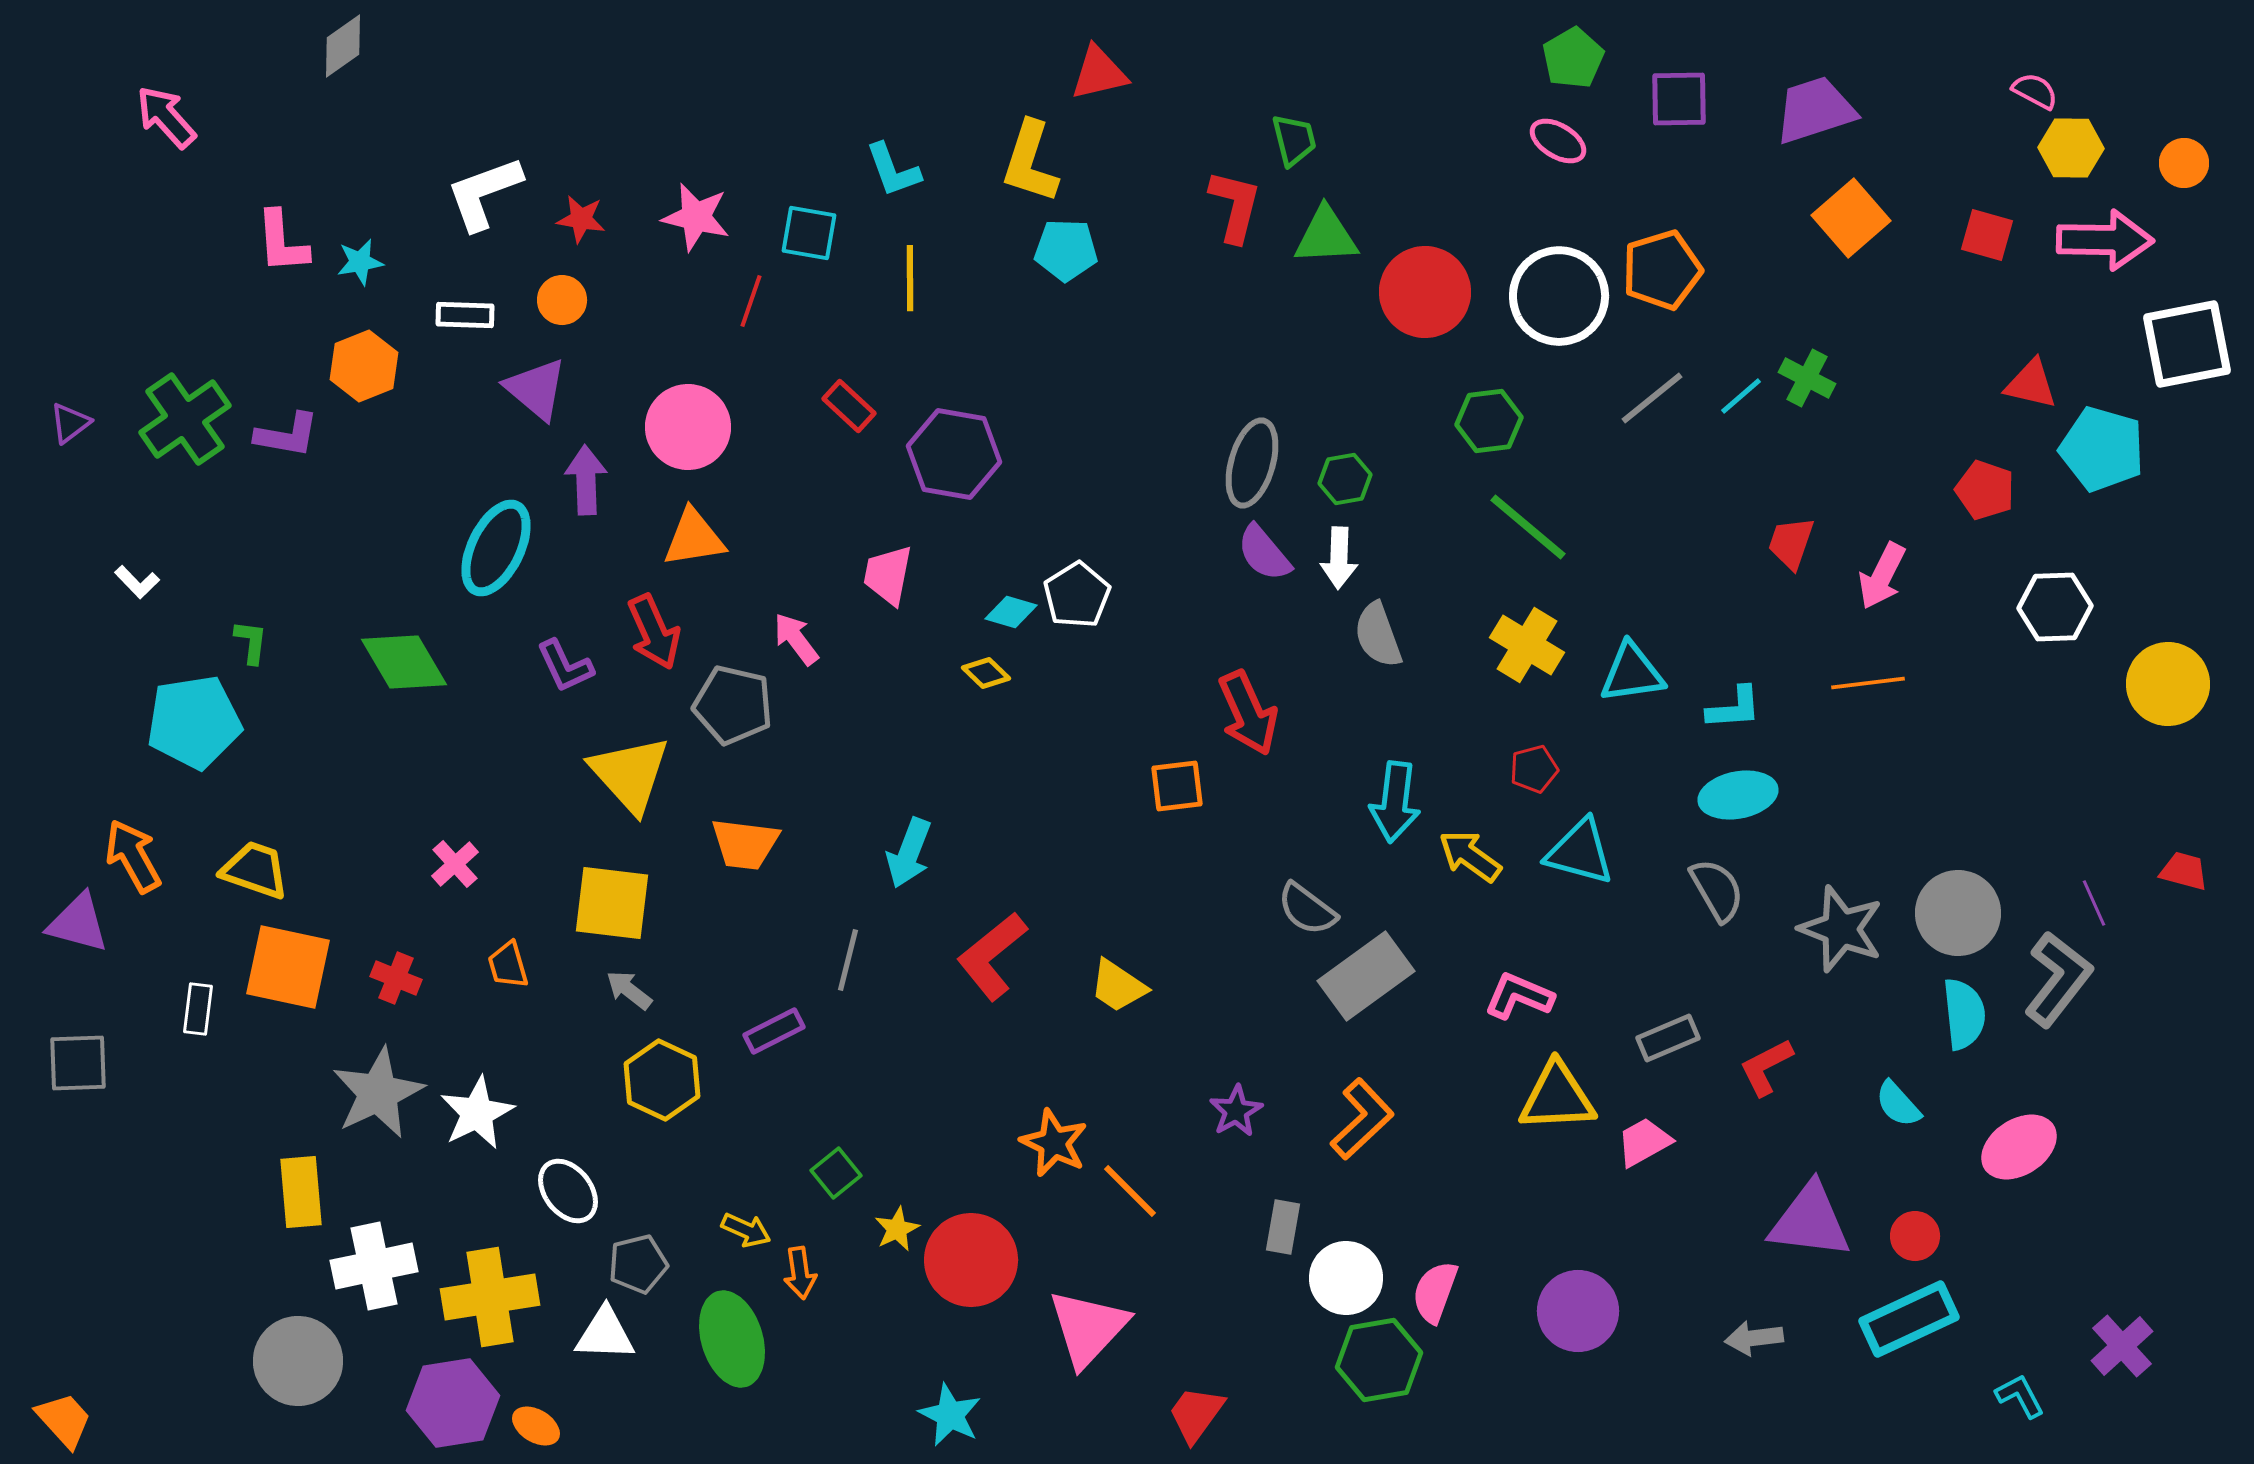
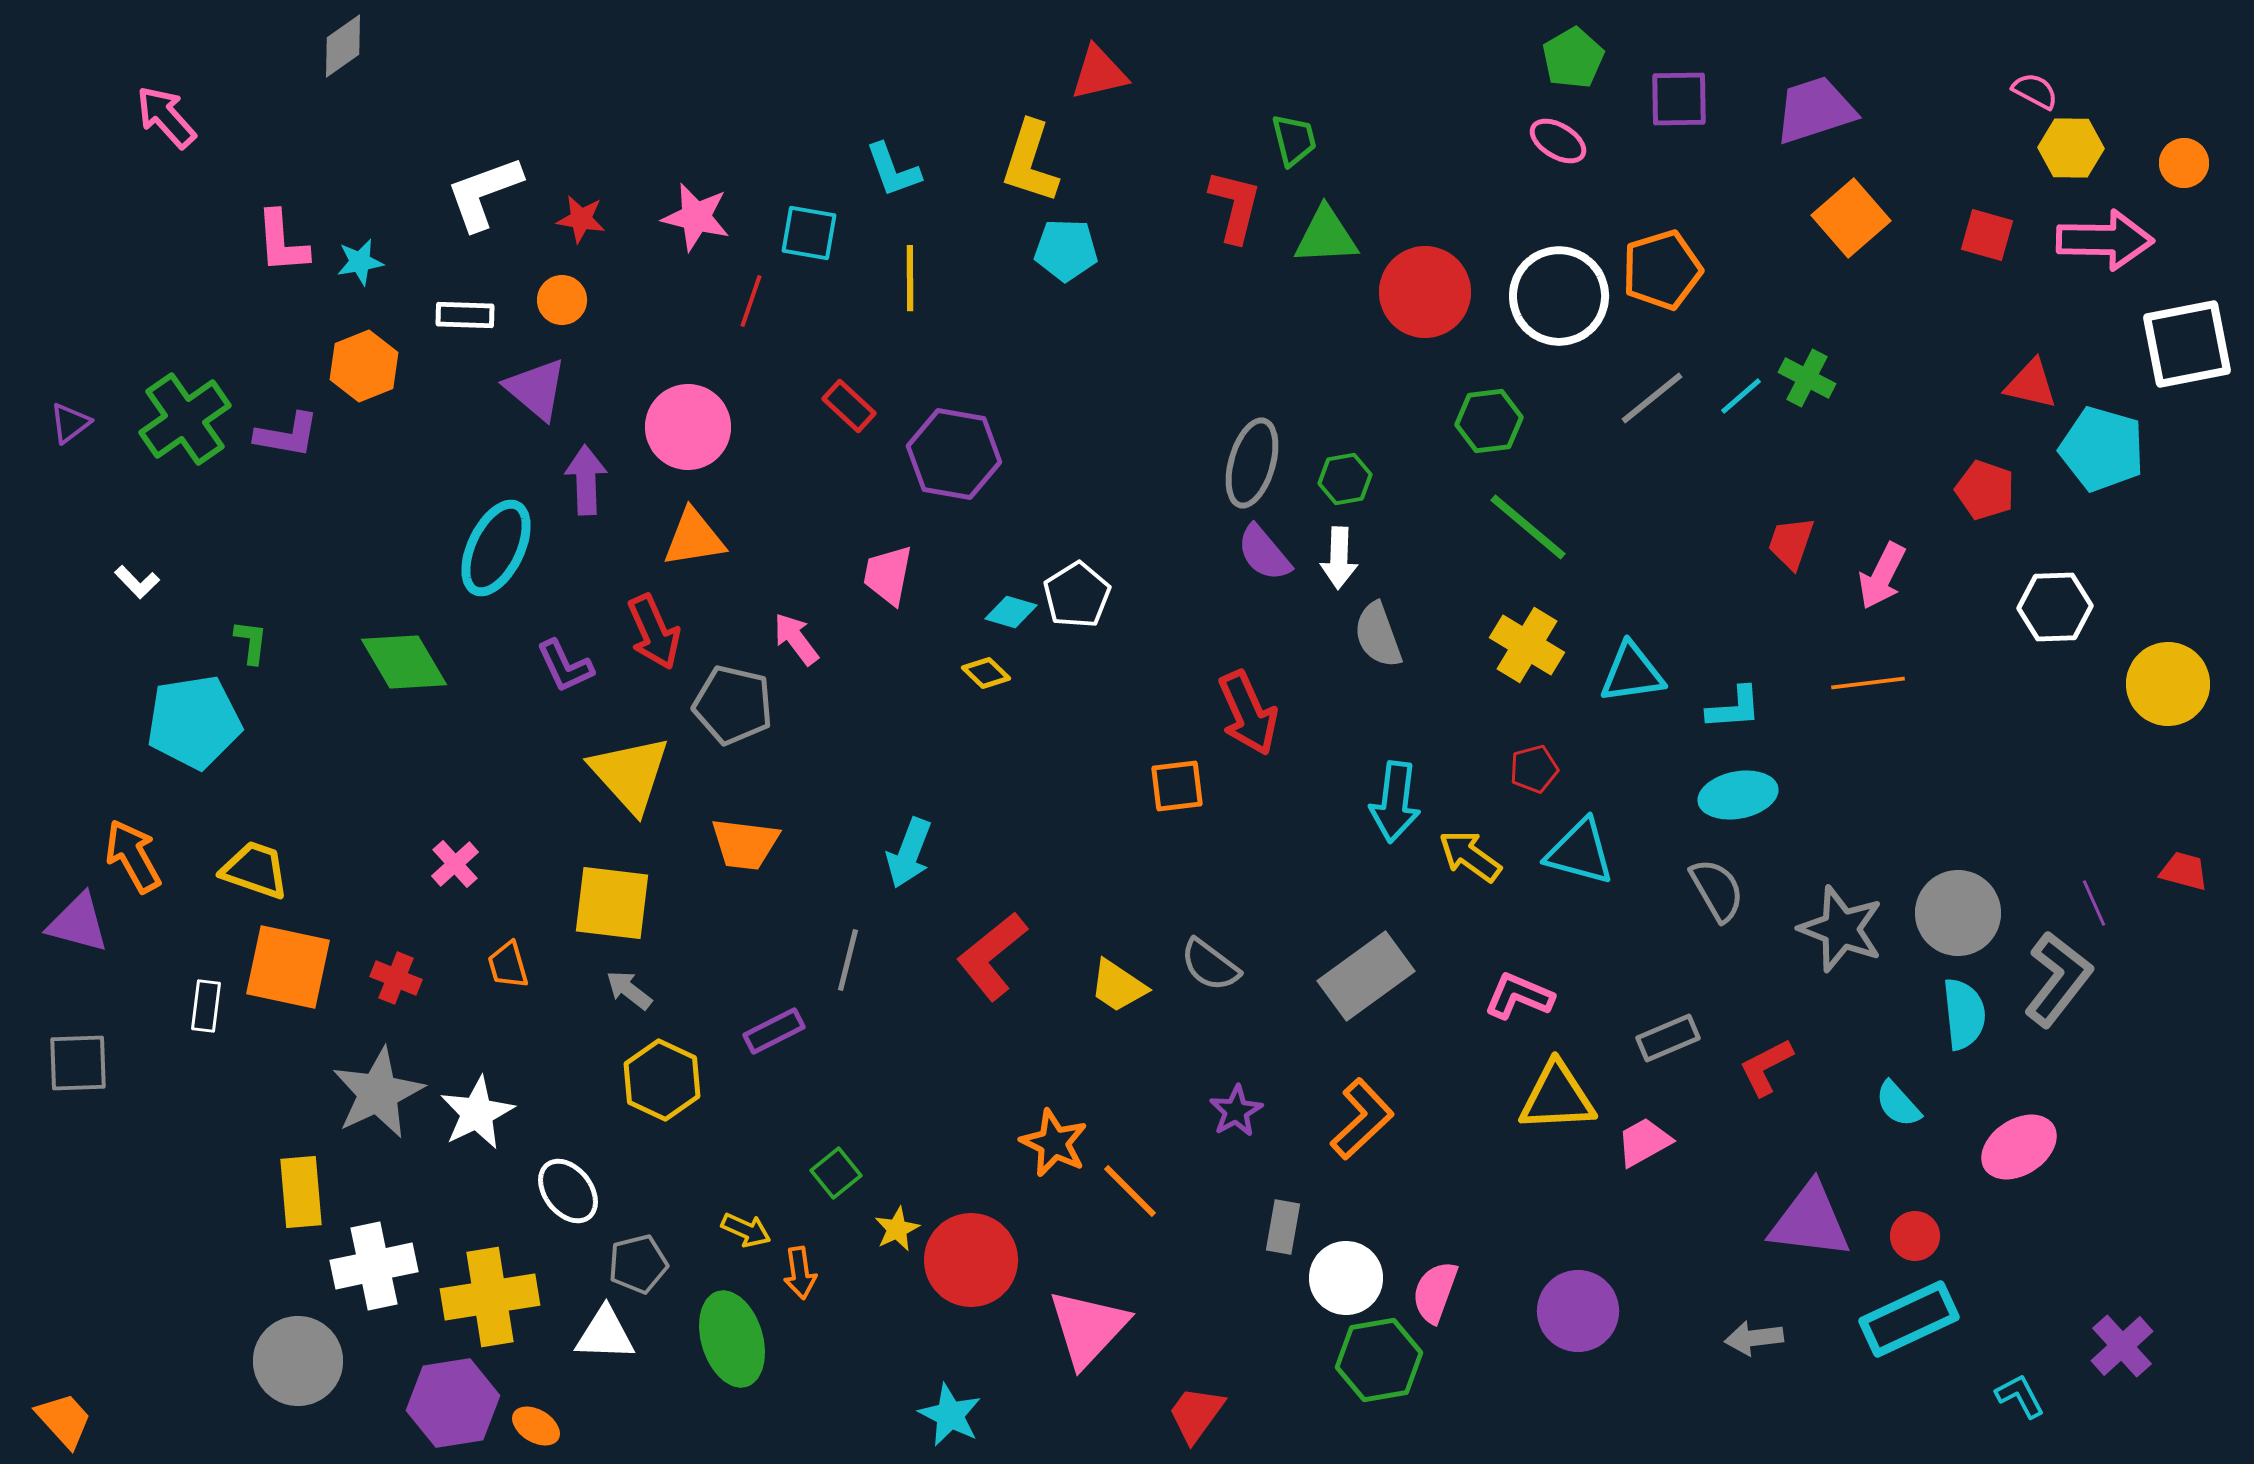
gray semicircle at (1307, 909): moved 97 px left, 56 px down
white rectangle at (198, 1009): moved 8 px right, 3 px up
